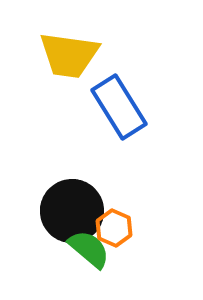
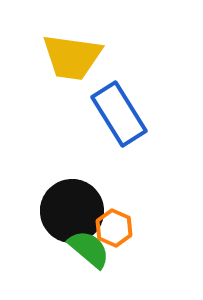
yellow trapezoid: moved 3 px right, 2 px down
blue rectangle: moved 7 px down
